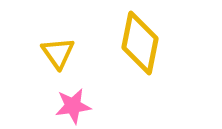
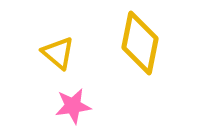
yellow triangle: rotated 15 degrees counterclockwise
